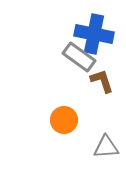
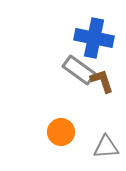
blue cross: moved 4 px down
gray rectangle: moved 13 px down
orange circle: moved 3 px left, 12 px down
